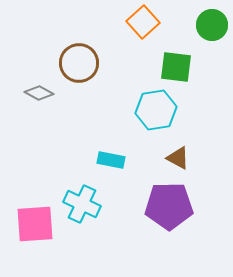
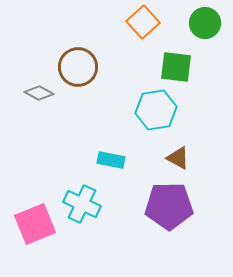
green circle: moved 7 px left, 2 px up
brown circle: moved 1 px left, 4 px down
pink square: rotated 18 degrees counterclockwise
